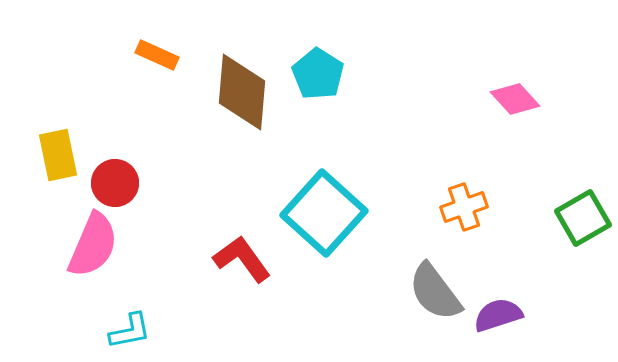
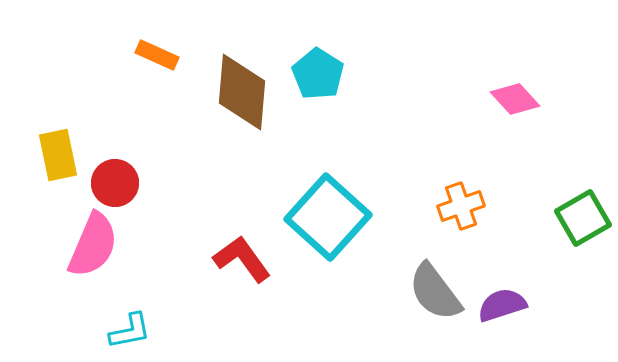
orange cross: moved 3 px left, 1 px up
cyan square: moved 4 px right, 4 px down
purple semicircle: moved 4 px right, 10 px up
